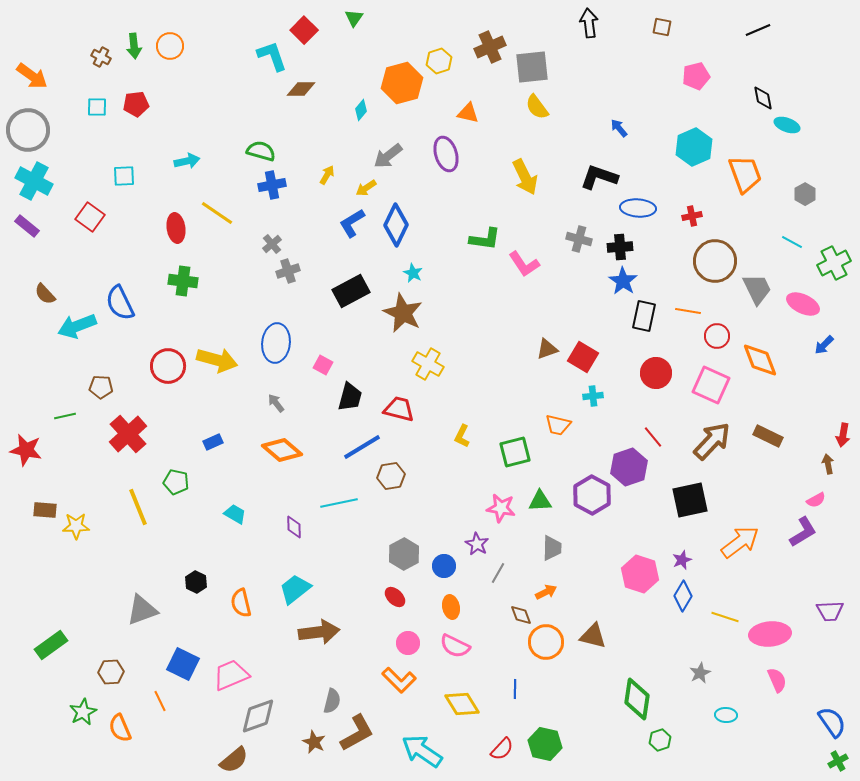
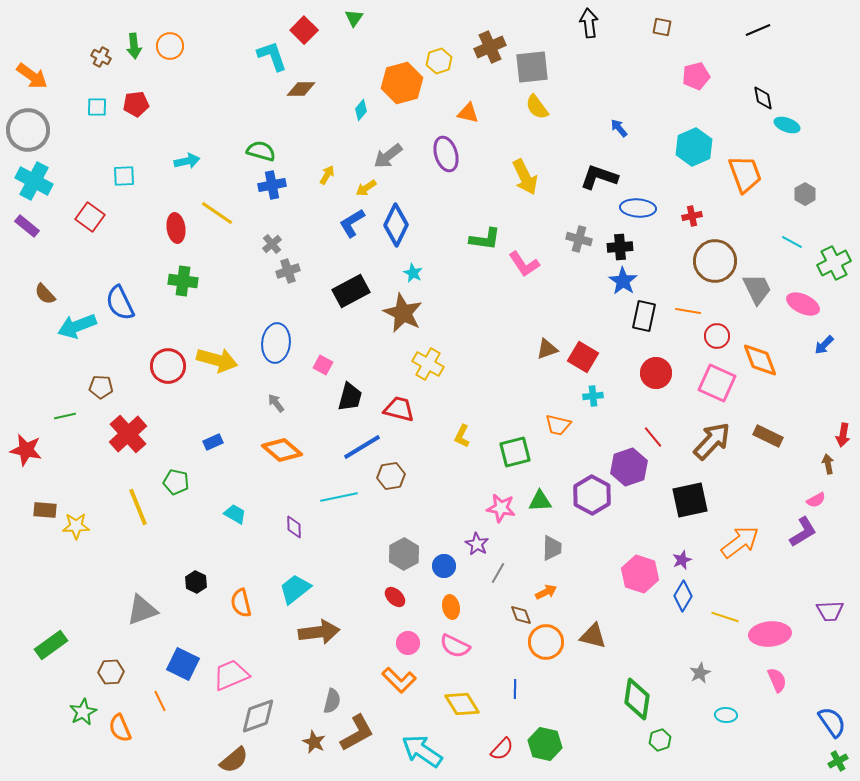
pink square at (711, 385): moved 6 px right, 2 px up
cyan line at (339, 503): moved 6 px up
